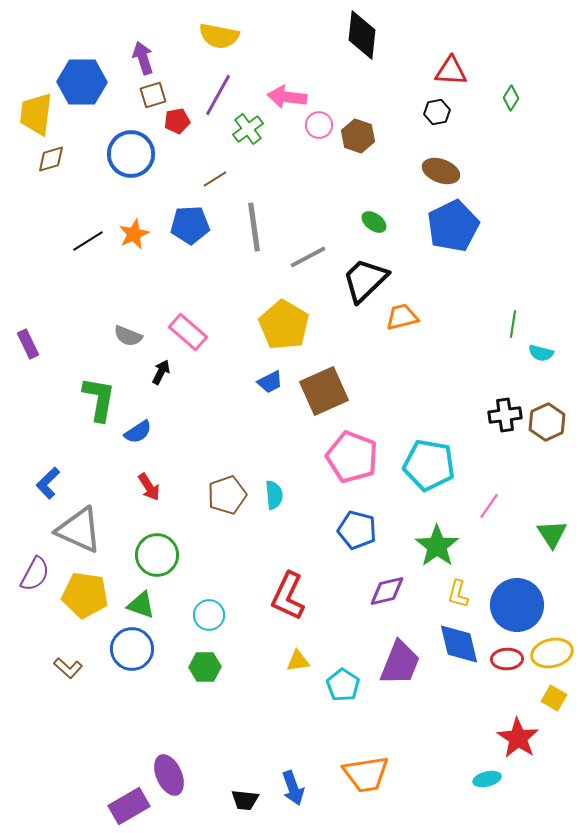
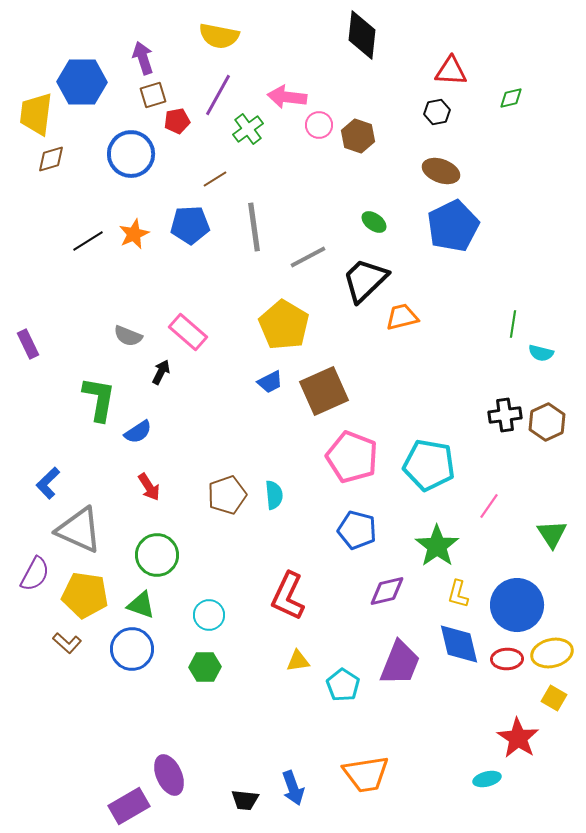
green diamond at (511, 98): rotated 45 degrees clockwise
brown L-shape at (68, 668): moved 1 px left, 25 px up
